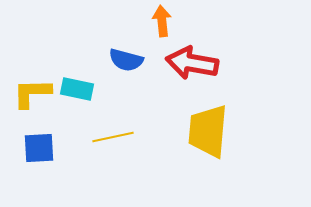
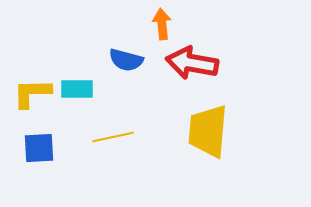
orange arrow: moved 3 px down
cyan rectangle: rotated 12 degrees counterclockwise
